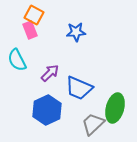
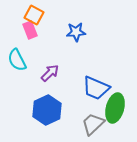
blue trapezoid: moved 17 px right
